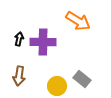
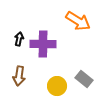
purple cross: moved 2 px down
gray rectangle: moved 2 px right
